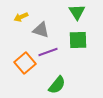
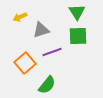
yellow arrow: moved 1 px left
gray triangle: rotated 36 degrees counterclockwise
green square: moved 4 px up
purple line: moved 4 px right
green semicircle: moved 10 px left
